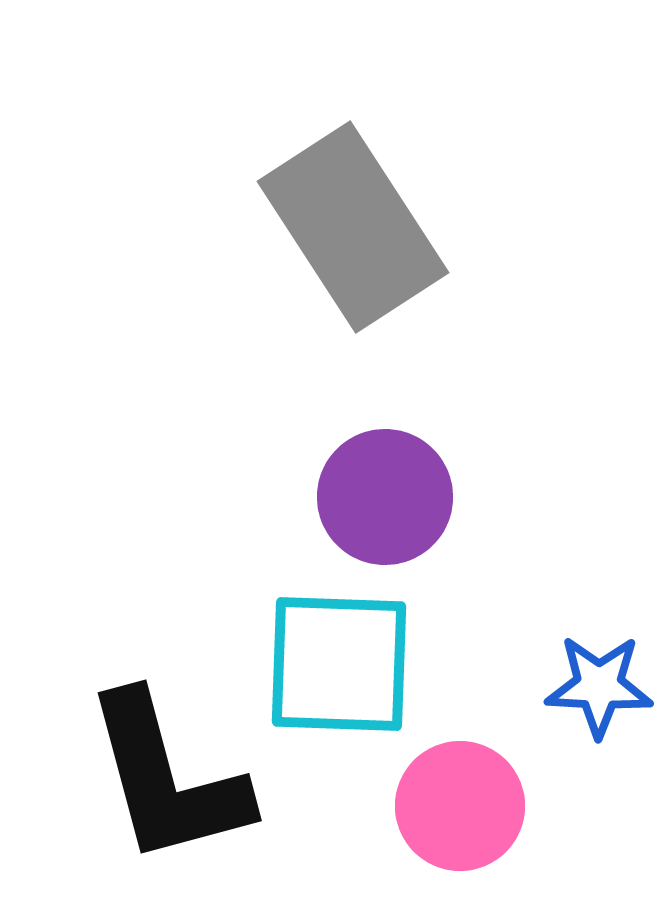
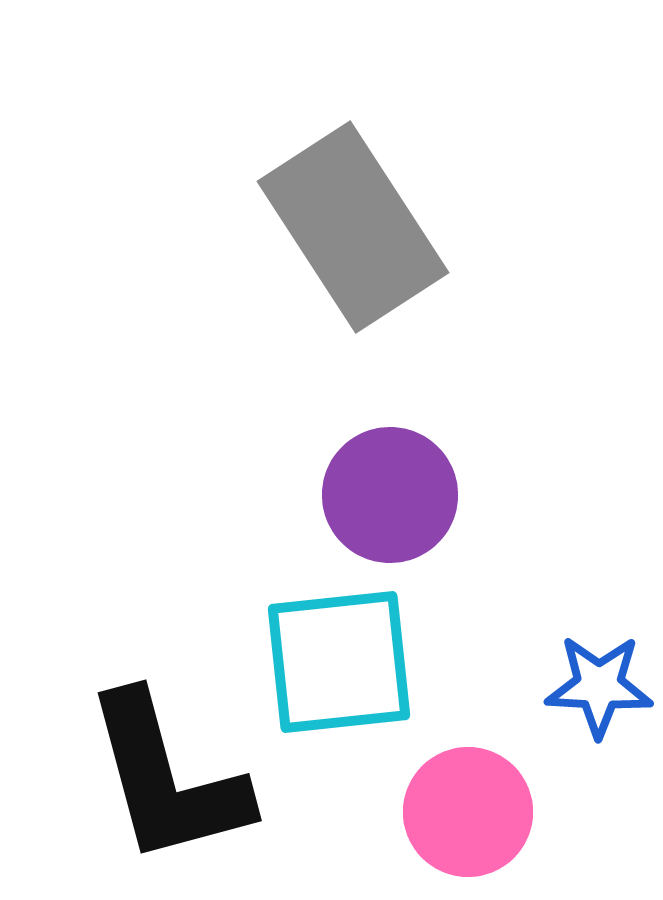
purple circle: moved 5 px right, 2 px up
cyan square: moved 2 px up; rotated 8 degrees counterclockwise
pink circle: moved 8 px right, 6 px down
